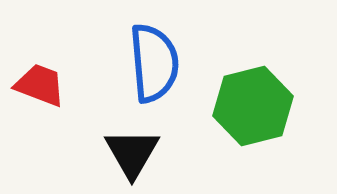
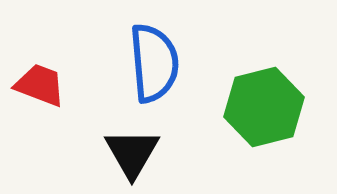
green hexagon: moved 11 px right, 1 px down
